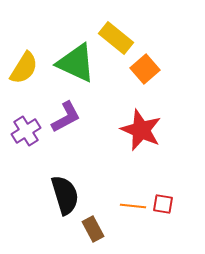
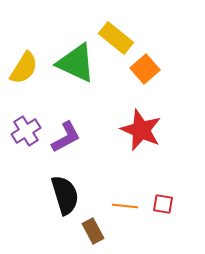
purple L-shape: moved 20 px down
orange line: moved 8 px left
brown rectangle: moved 2 px down
